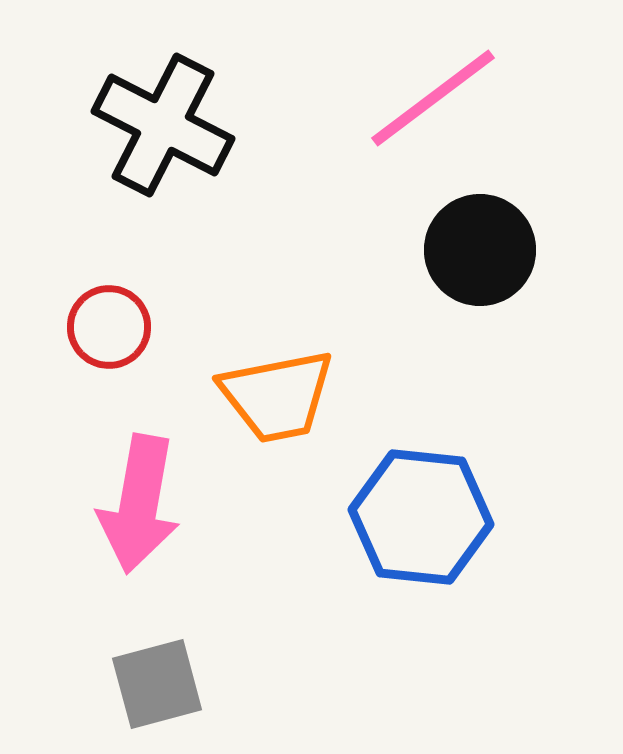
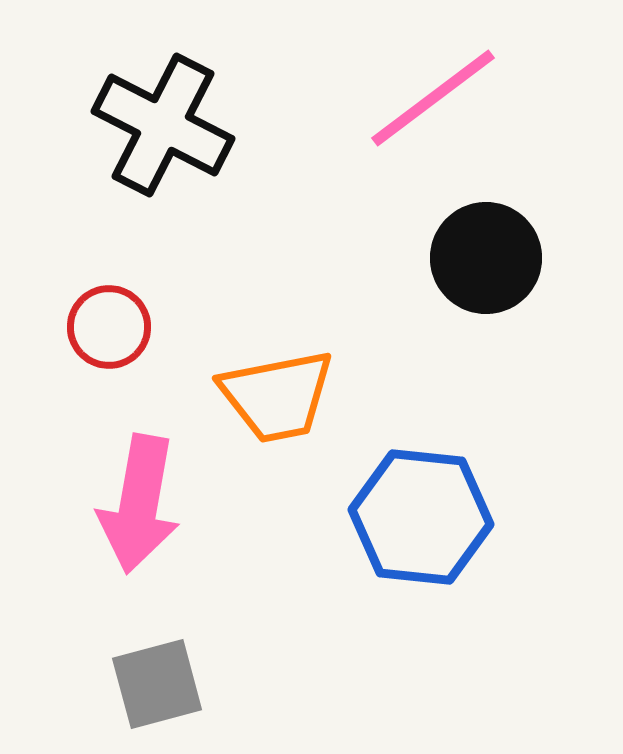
black circle: moved 6 px right, 8 px down
